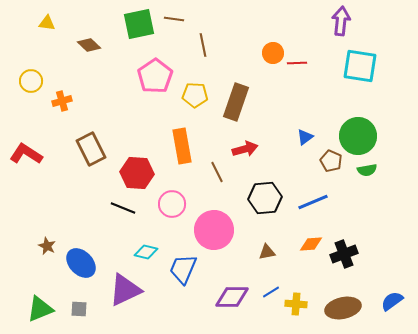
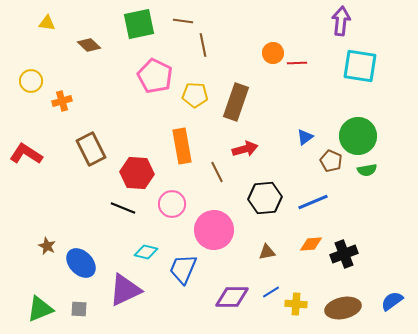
brown line at (174, 19): moved 9 px right, 2 px down
pink pentagon at (155, 76): rotated 12 degrees counterclockwise
